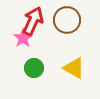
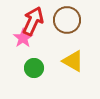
yellow triangle: moved 1 px left, 7 px up
